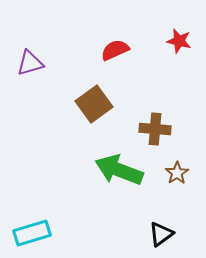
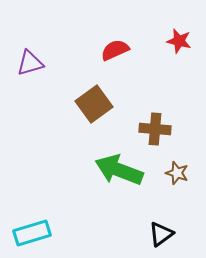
brown star: rotated 20 degrees counterclockwise
